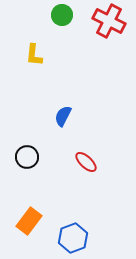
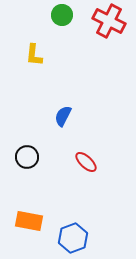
orange rectangle: rotated 64 degrees clockwise
